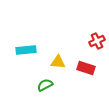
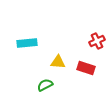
cyan rectangle: moved 1 px right, 7 px up
